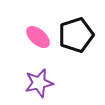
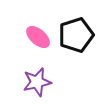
purple star: moved 2 px left, 1 px up
